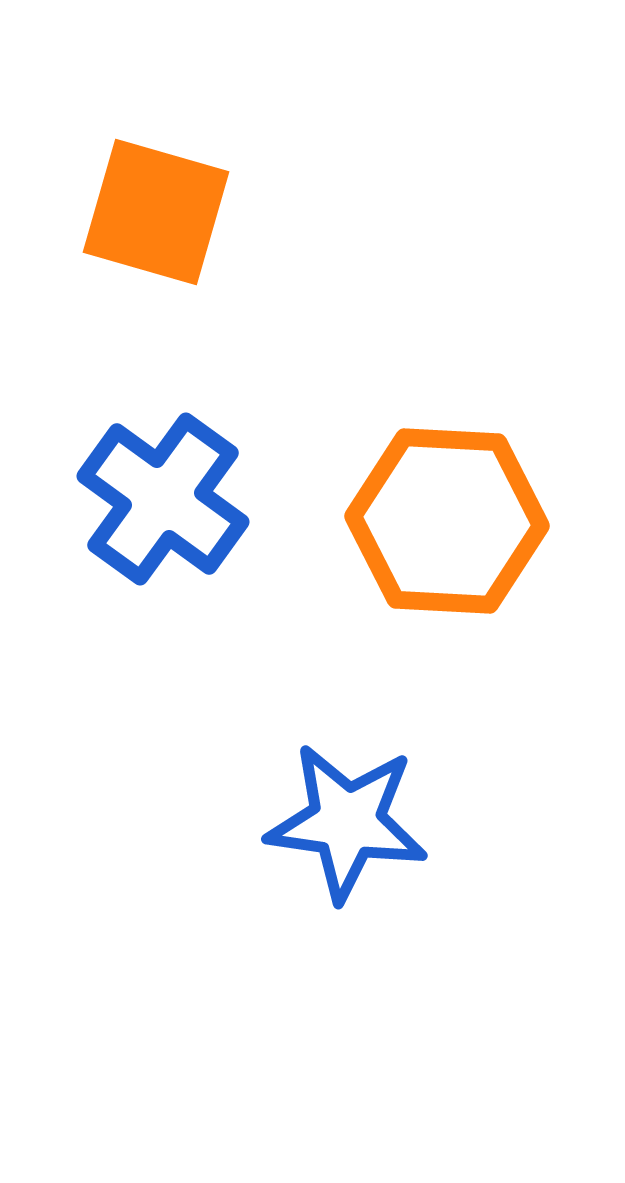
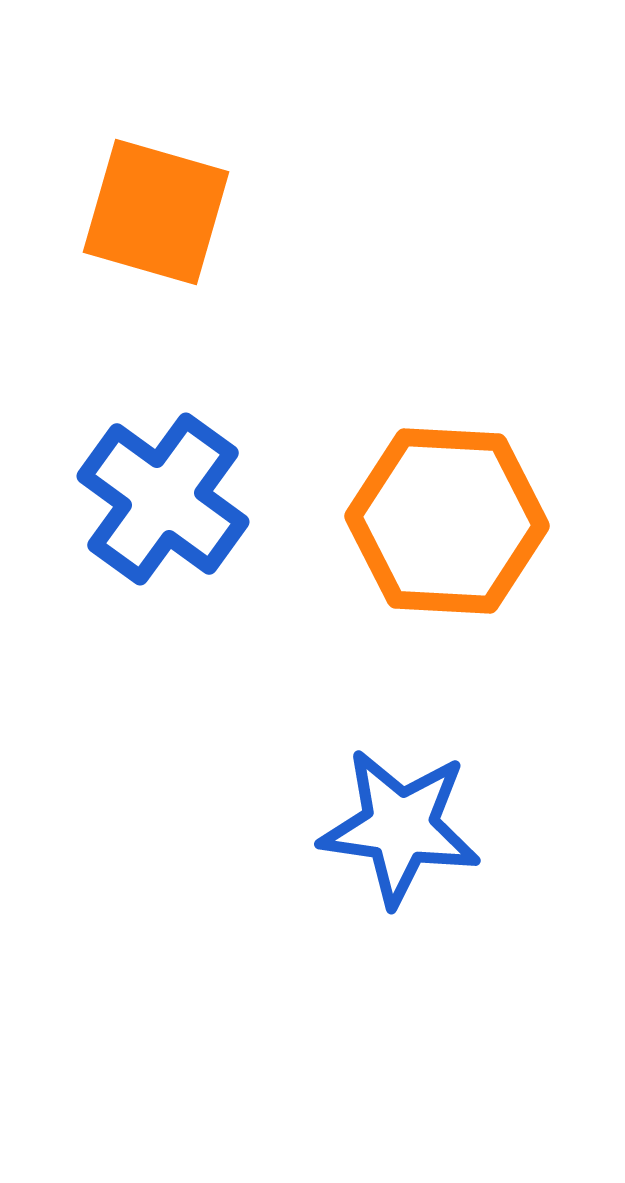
blue star: moved 53 px right, 5 px down
